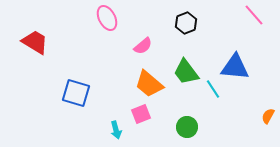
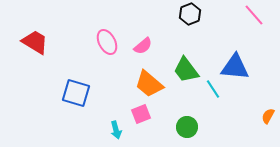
pink ellipse: moved 24 px down
black hexagon: moved 4 px right, 9 px up
green trapezoid: moved 2 px up
